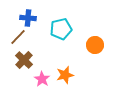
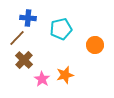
brown line: moved 1 px left, 1 px down
